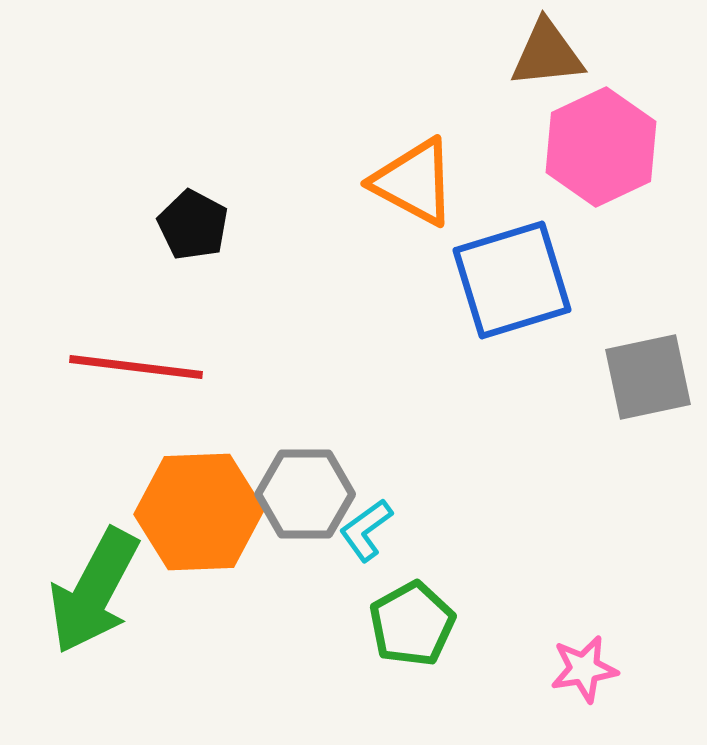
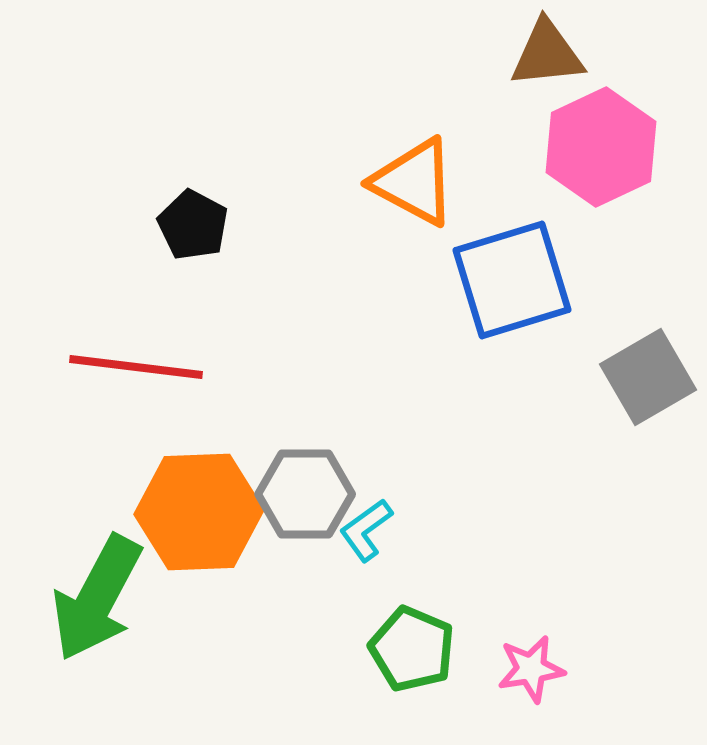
gray square: rotated 18 degrees counterclockwise
green arrow: moved 3 px right, 7 px down
green pentagon: moved 25 px down; rotated 20 degrees counterclockwise
pink star: moved 53 px left
